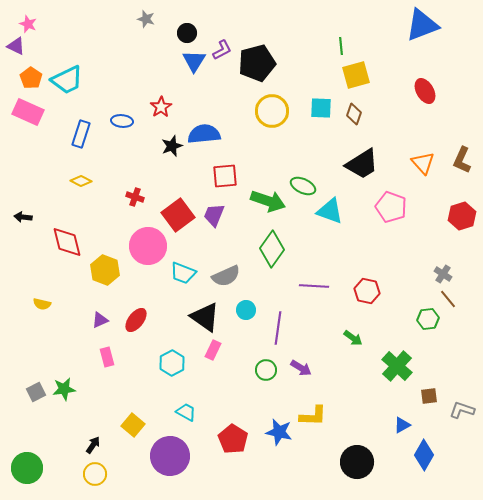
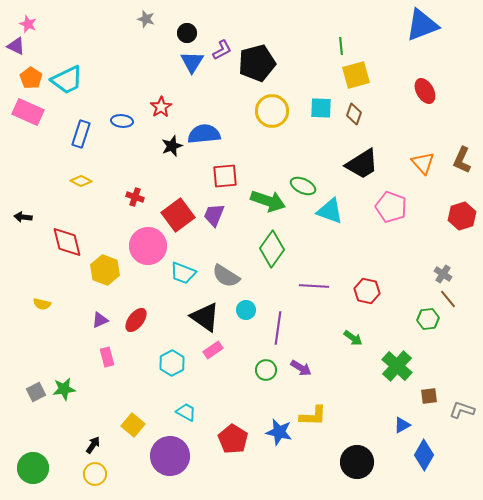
blue triangle at (194, 61): moved 2 px left, 1 px down
gray semicircle at (226, 276): rotated 56 degrees clockwise
pink rectangle at (213, 350): rotated 30 degrees clockwise
green circle at (27, 468): moved 6 px right
